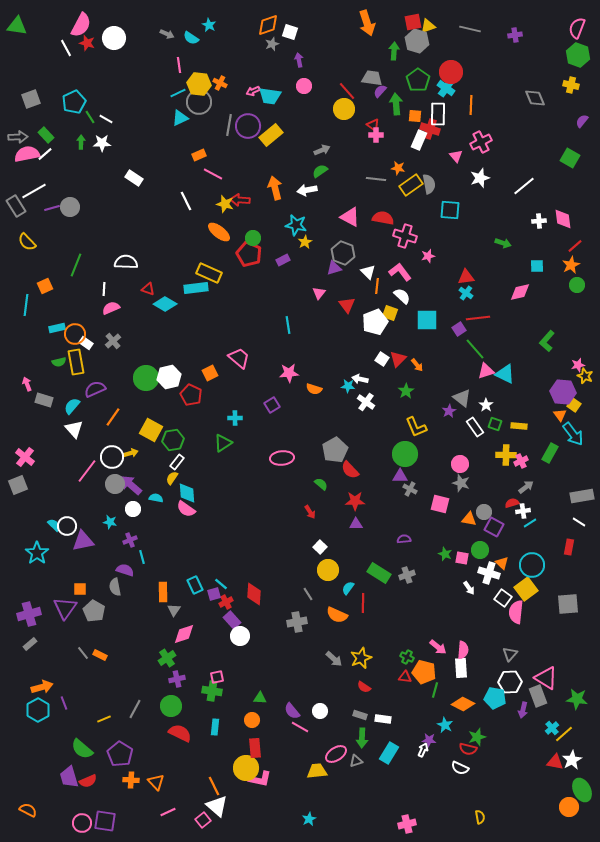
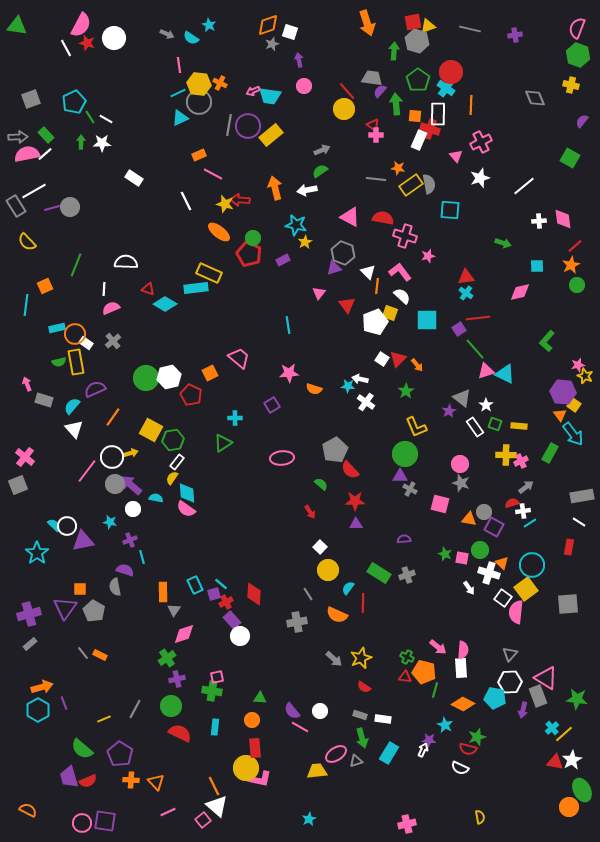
green arrow at (362, 738): rotated 18 degrees counterclockwise
